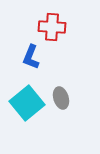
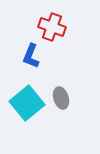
red cross: rotated 16 degrees clockwise
blue L-shape: moved 1 px up
